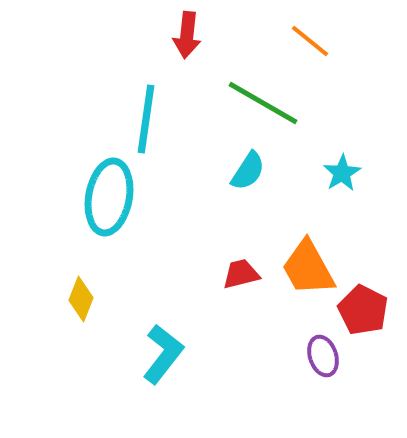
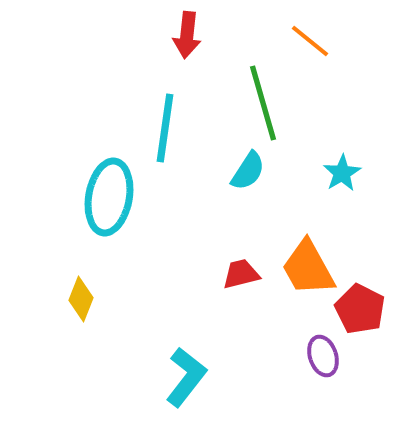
green line: rotated 44 degrees clockwise
cyan line: moved 19 px right, 9 px down
red pentagon: moved 3 px left, 1 px up
cyan L-shape: moved 23 px right, 23 px down
